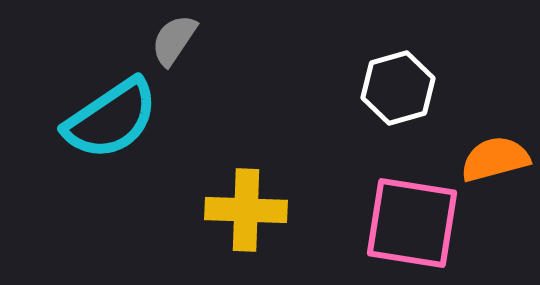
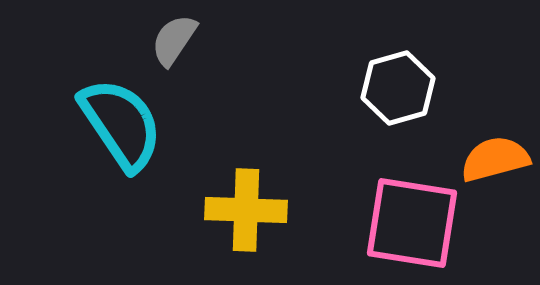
cyan semicircle: moved 10 px right, 5 px down; rotated 90 degrees counterclockwise
